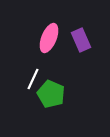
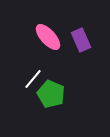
pink ellipse: moved 1 px left, 1 px up; rotated 64 degrees counterclockwise
white line: rotated 15 degrees clockwise
